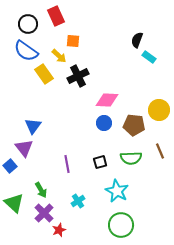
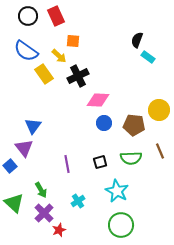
black circle: moved 8 px up
cyan rectangle: moved 1 px left
pink diamond: moved 9 px left
